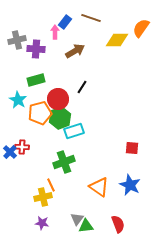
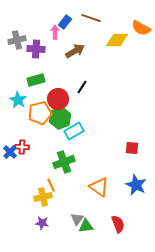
orange semicircle: rotated 96 degrees counterclockwise
cyan rectangle: rotated 12 degrees counterclockwise
blue star: moved 6 px right
